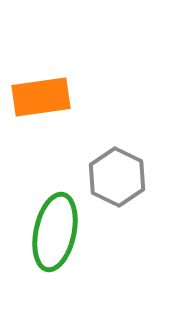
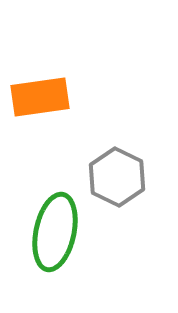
orange rectangle: moved 1 px left
